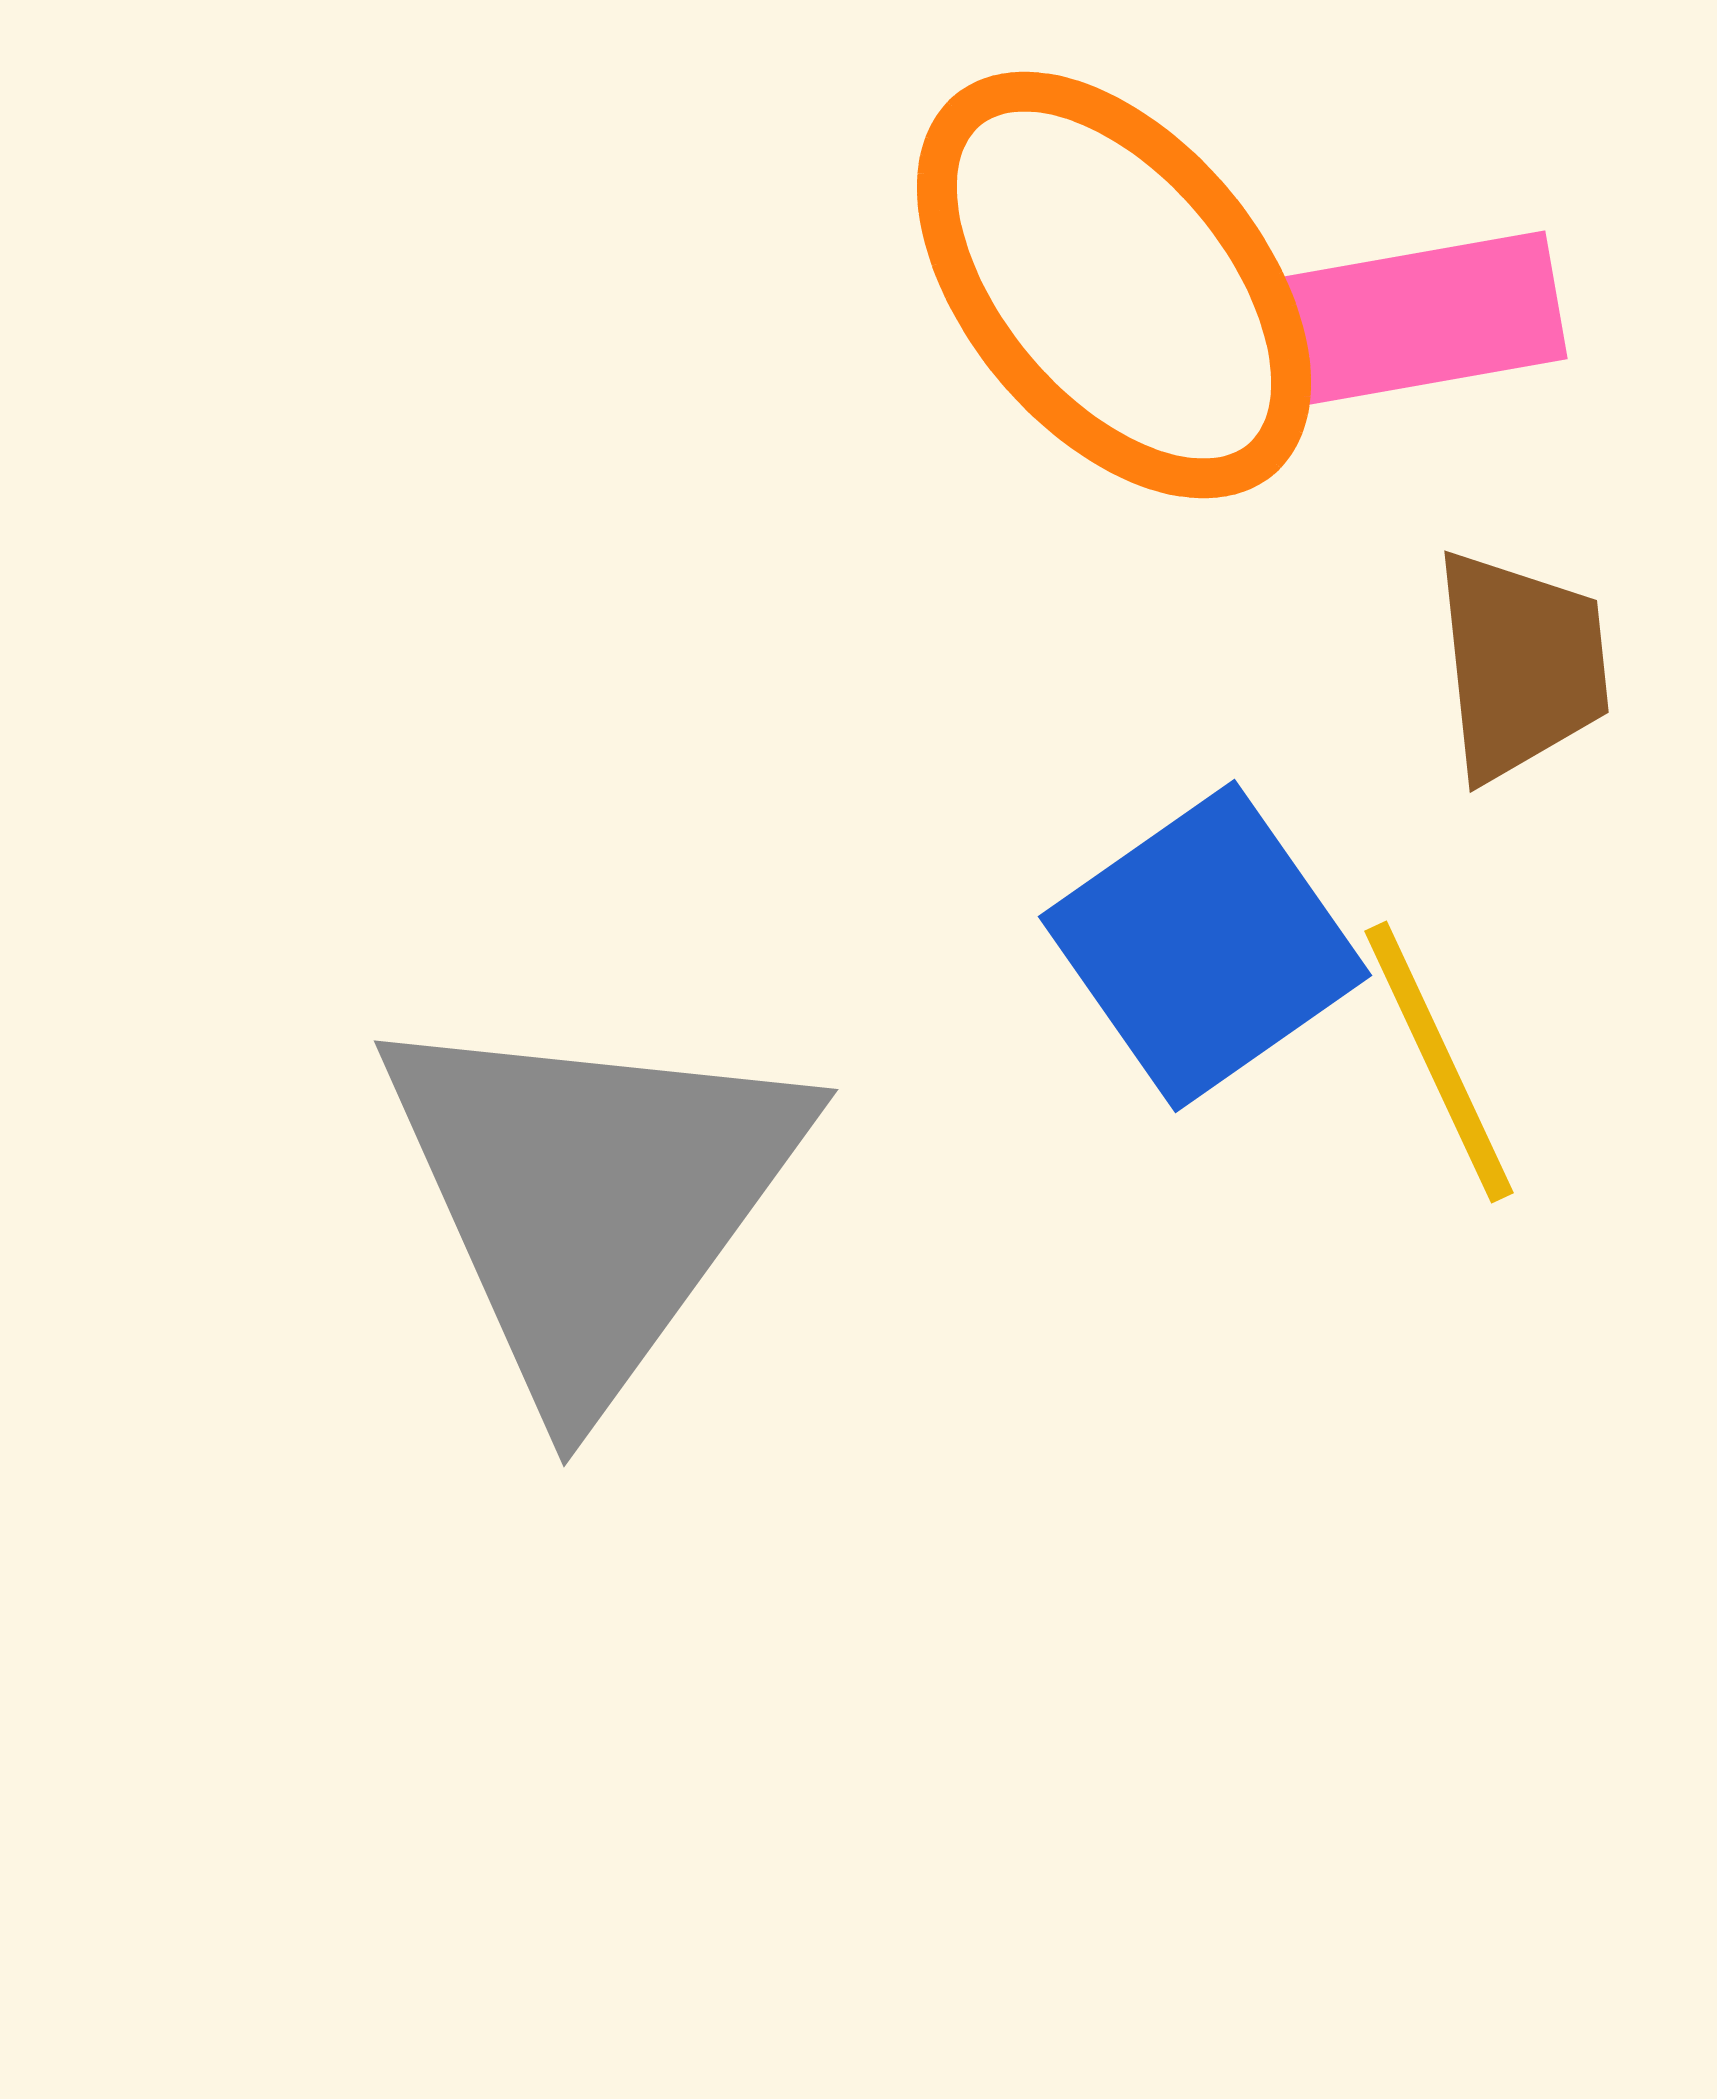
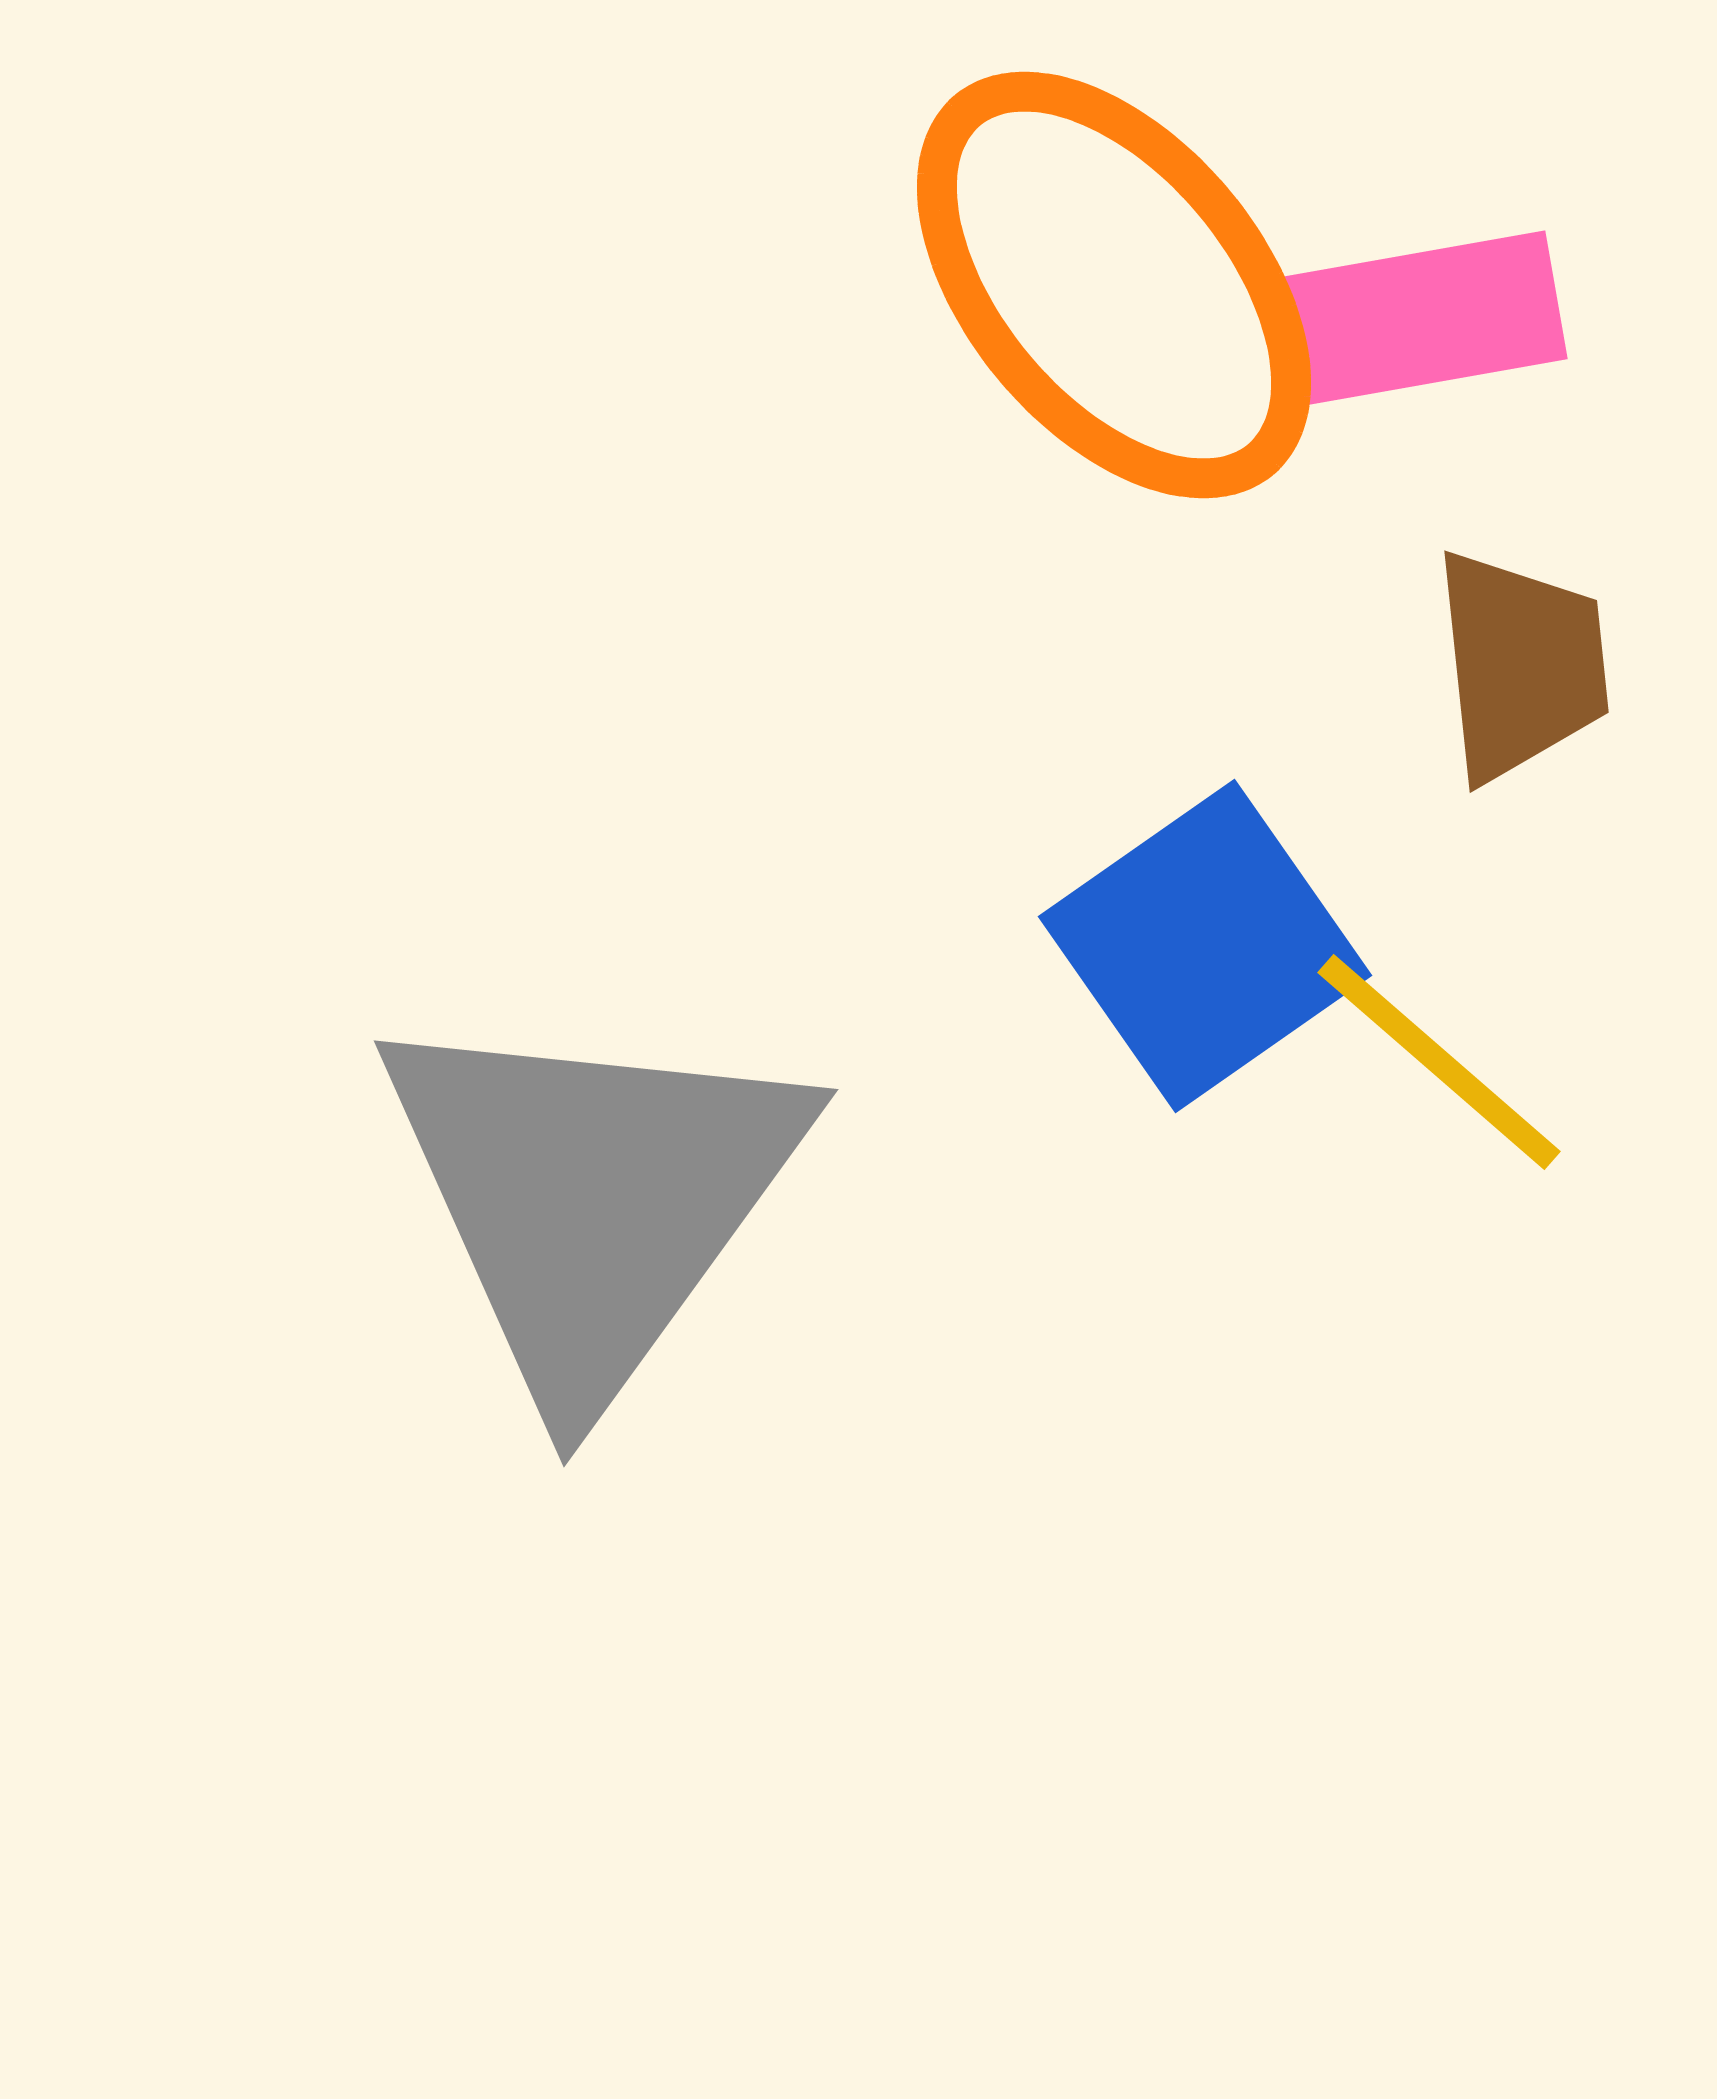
yellow line: rotated 24 degrees counterclockwise
